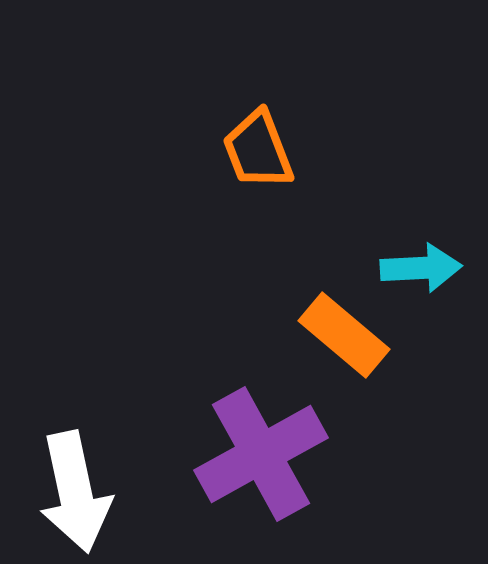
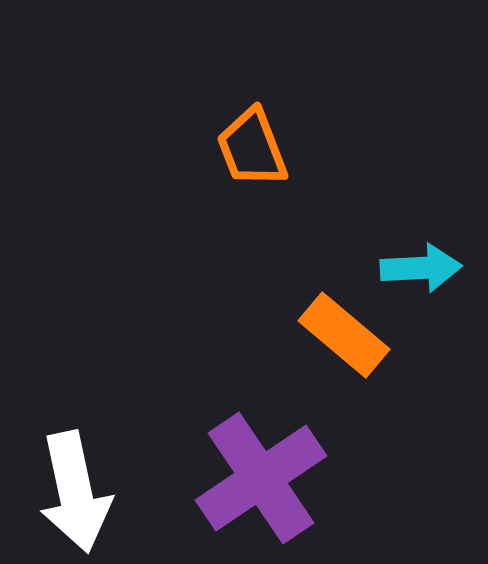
orange trapezoid: moved 6 px left, 2 px up
purple cross: moved 24 px down; rotated 5 degrees counterclockwise
